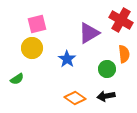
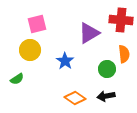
red cross: rotated 25 degrees counterclockwise
yellow circle: moved 2 px left, 2 px down
blue star: moved 2 px left, 2 px down
